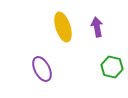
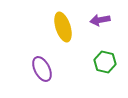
purple arrow: moved 3 px right, 7 px up; rotated 90 degrees counterclockwise
green hexagon: moved 7 px left, 5 px up
